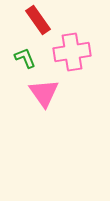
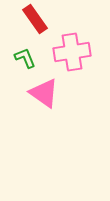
red rectangle: moved 3 px left, 1 px up
pink triangle: rotated 20 degrees counterclockwise
